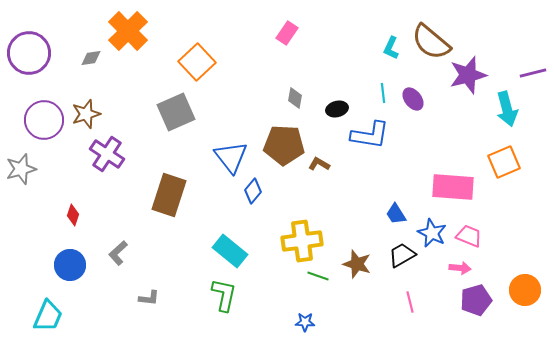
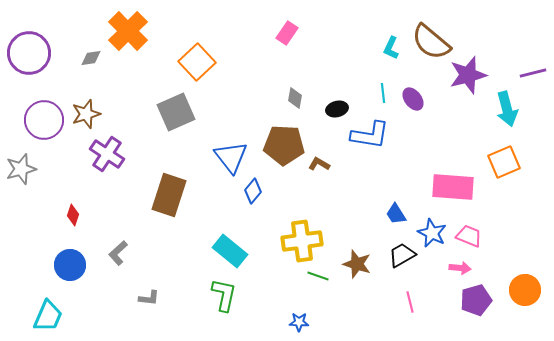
blue star at (305, 322): moved 6 px left
